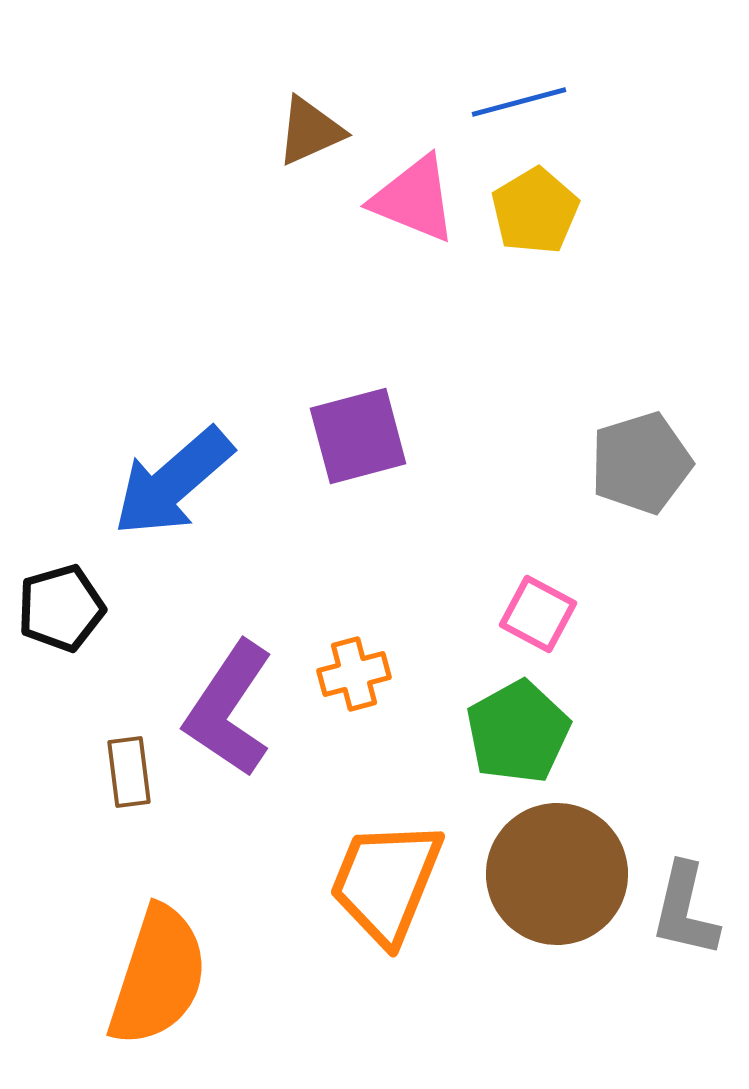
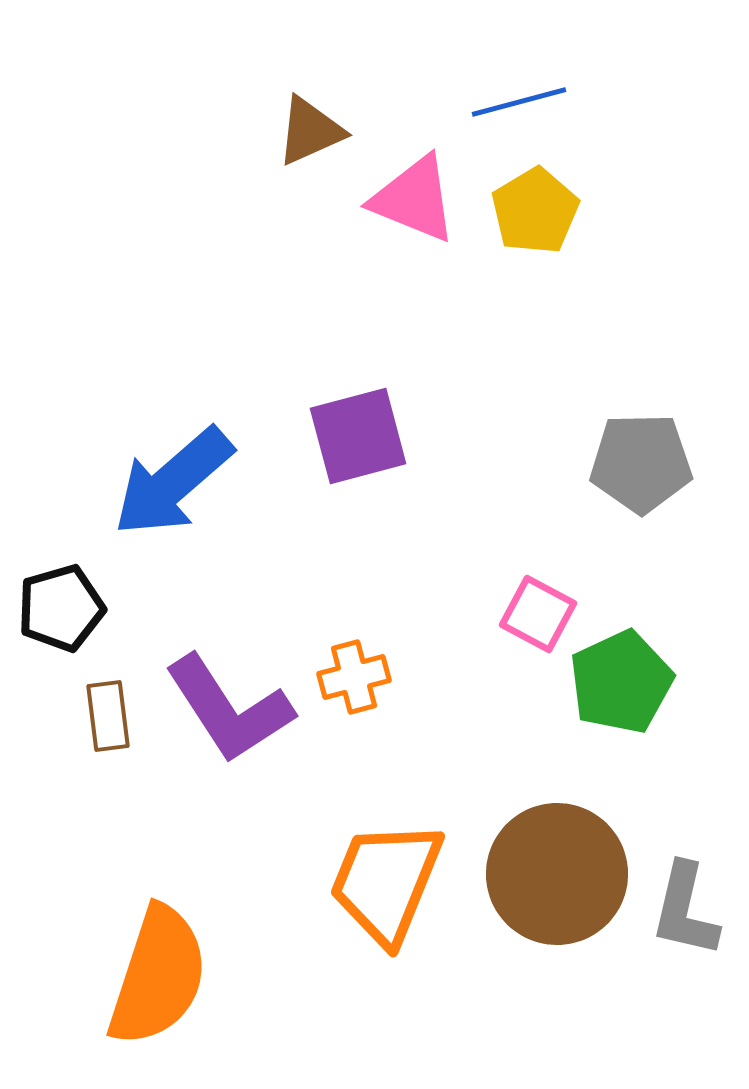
gray pentagon: rotated 16 degrees clockwise
orange cross: moved 3 px down
purple L-shape: rotated 67 degrees counterclockwise
green pentagon: moved 103 px right, 50 px up; rotated 4 degrees clockwise
brown rectangle: moved 21 px left, 56 px up
